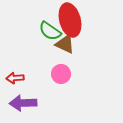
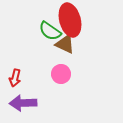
red arrow: rotated 72 degrees counterclockwise
